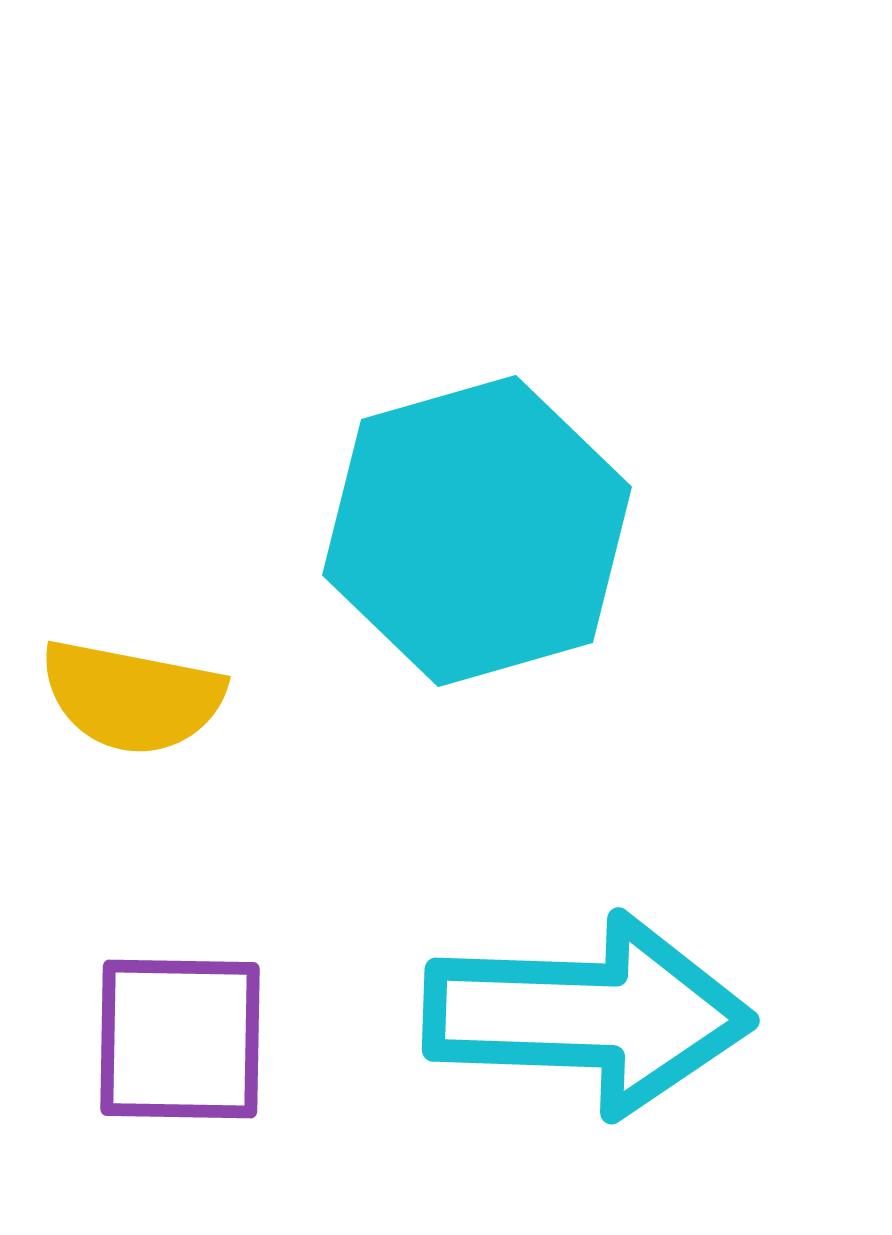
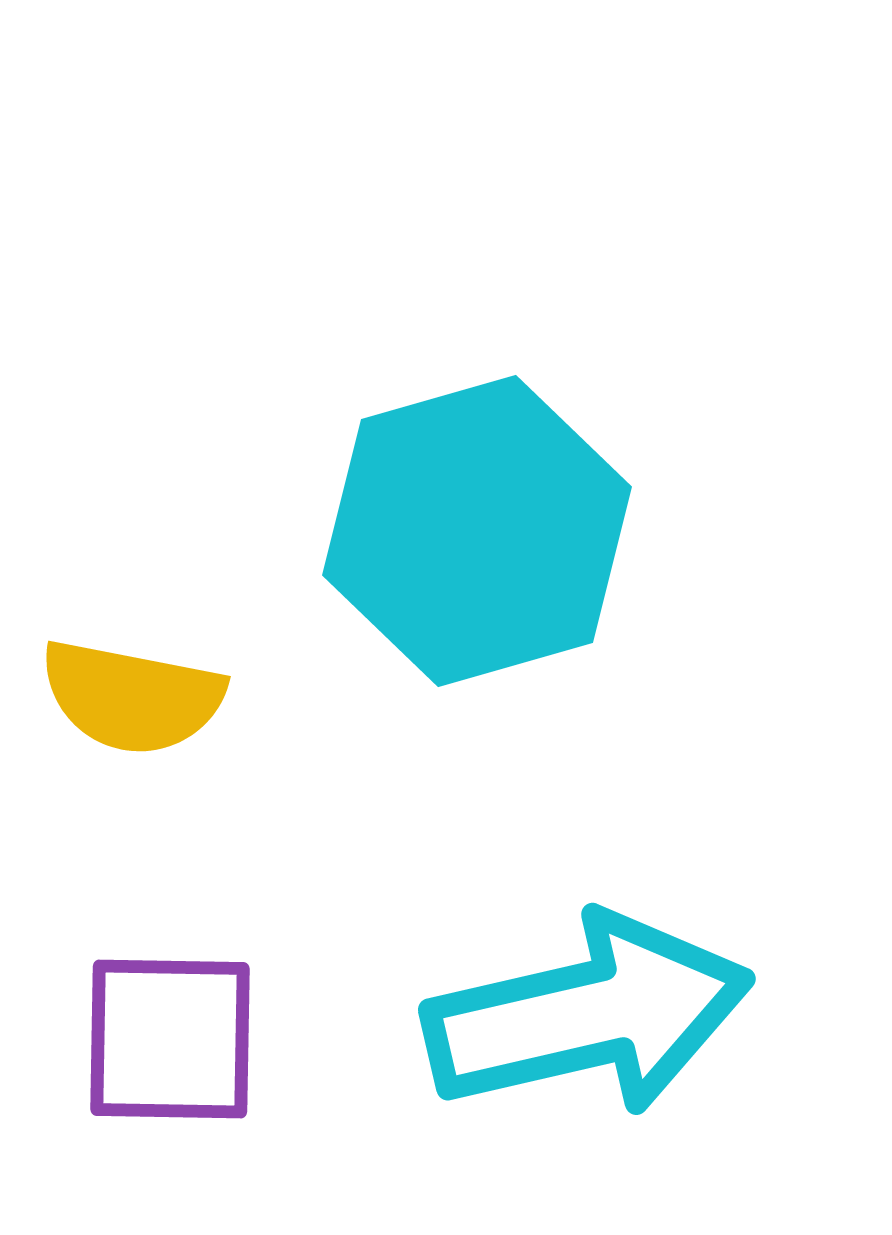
cyan arrow: rotated 15 degrees counterclockwise
purple square: moved 10 px left
